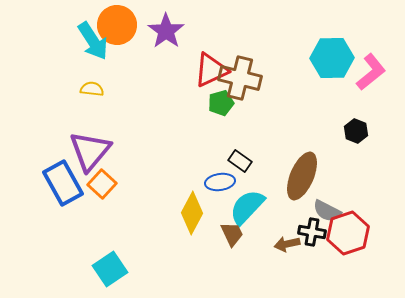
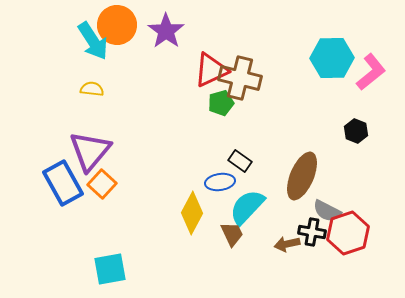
cyan square: rotated 24 degrees clockwise
